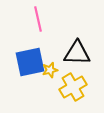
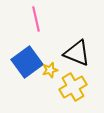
pink line: moved 2 px left
black triangle: rotated 20 degrees clockwise
blue square: moved 3 px left; rotated 24 degrees counterclockwise
